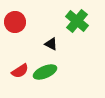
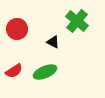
red circle: moved 2 px right, 7 px down
black triangle: moved 2 px right, 2 px up
red semicircle: moved 6 px left
